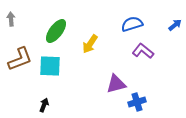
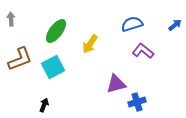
cyan square: moved 3 px right, 1 px down; rotated 30 degrees counterclockwise
